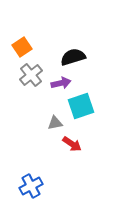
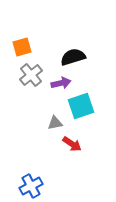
orange square: rotated 18 degrees clockwise
